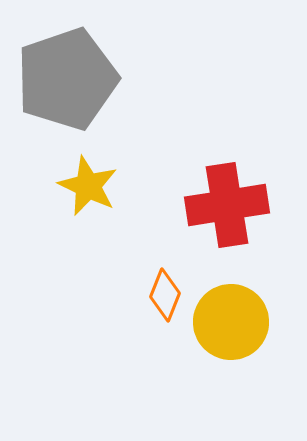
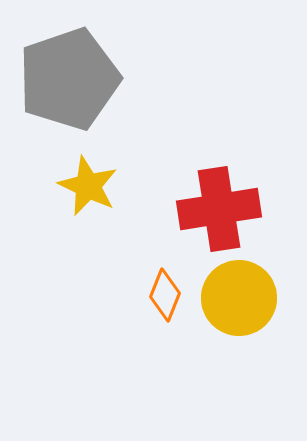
gray pentagon: moved 2 px right
red cross: moved 8 px left, 4 px down
yellow circle: moved 8 px right, 24 px up
